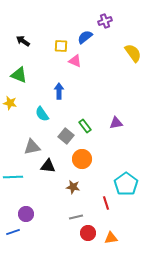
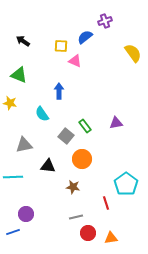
gray triangle: moved 8 px left, 2 px up
